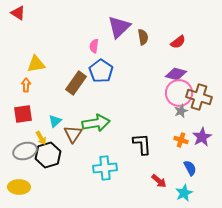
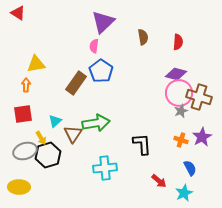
purple triangle: moved 16 px left, 5 px up
red semicircle: rotated 49 degrees counterclockwise
